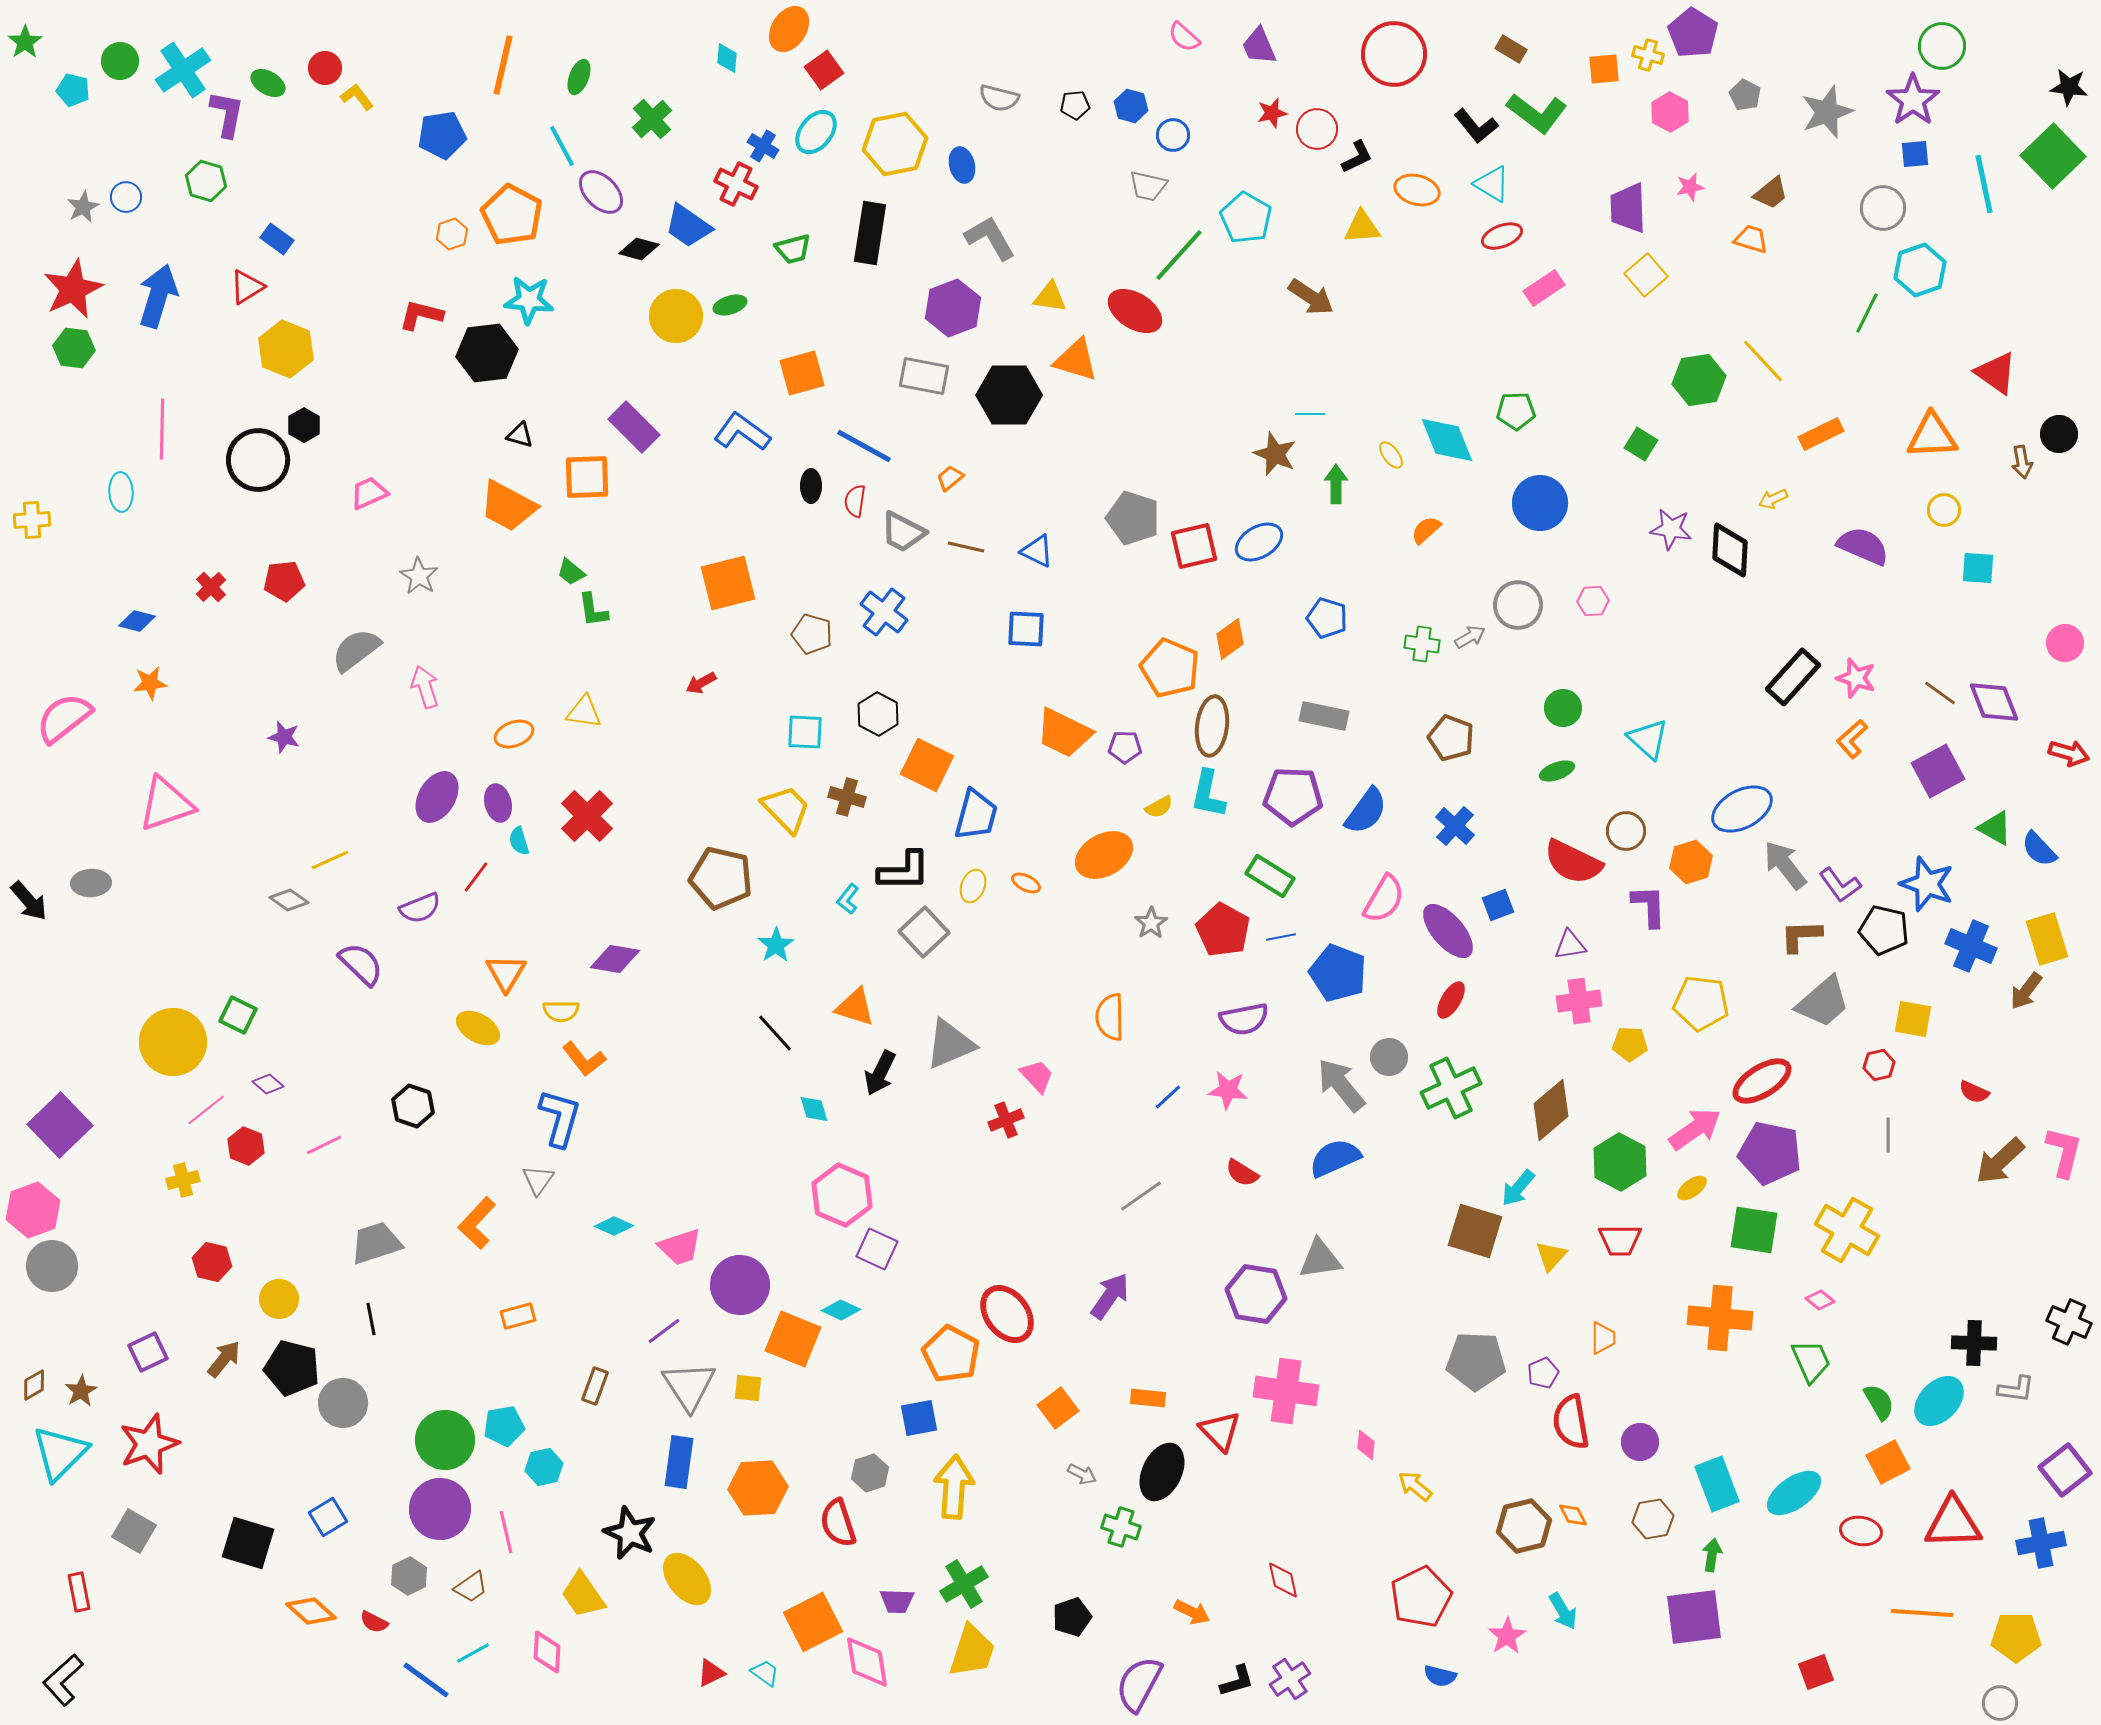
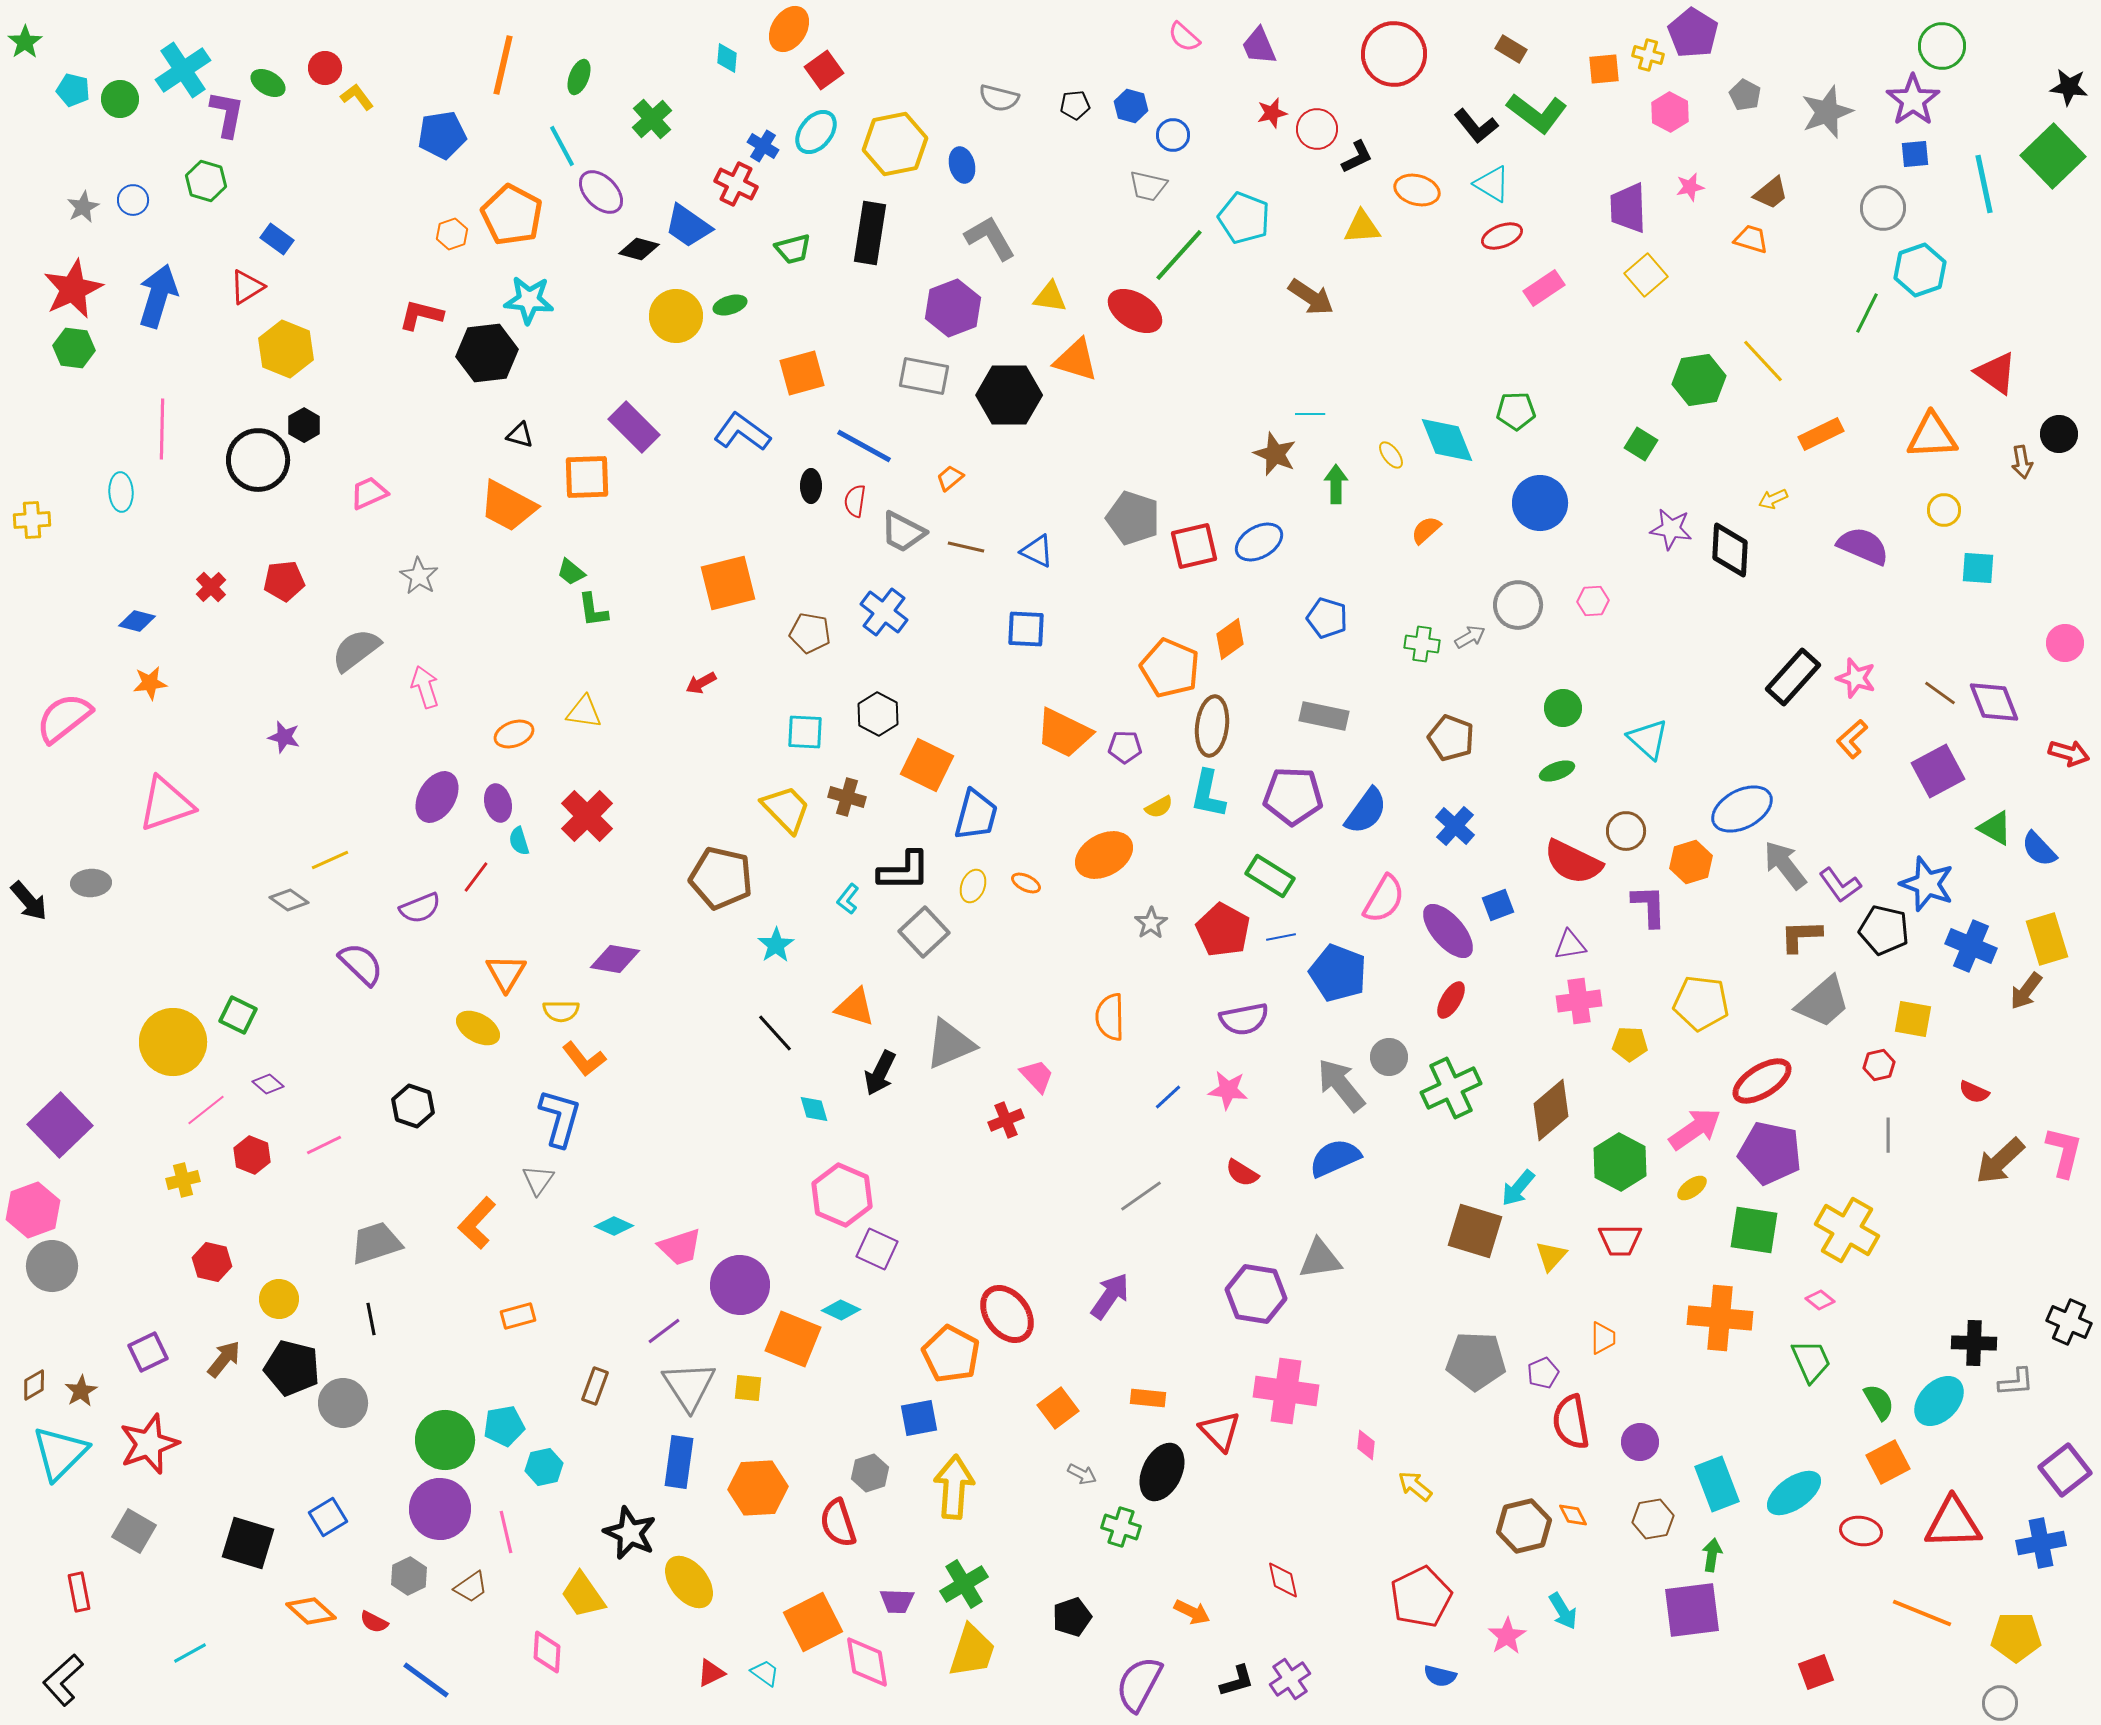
green circle at (120, 61): moved 38 px down
blue circle at (126, 197): moved 7 px right, 3 px down
cyan pentagon at (1246, 218): moved 2 px left; rotated 9 degrees counterclockwise
brown pentagon at (812, 634): moved 2 px left, 1 px up; rotated 6 degrees counterclockwise
red hexagon at (246, 1146): moved 6 px right, 9 px down
gray L-shape at (2016, 1389): moved 7 px up; rotated 12 degrees counterclockwise
yellow ellipse at (687, 1579): moved 2 px right, 3 px down
orange line at (1922, 1613): rotated 18 degrees clockwise
purple square at (1694, 1617): moved 2 px left, 7 px up
cyan line at (473, 1653): moved 283 px left
